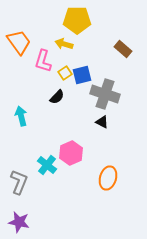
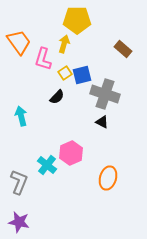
yellow arrow: rotated 90 degrees clockwise
pink L-shape: moved 2 px up
